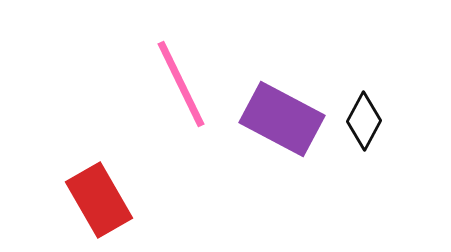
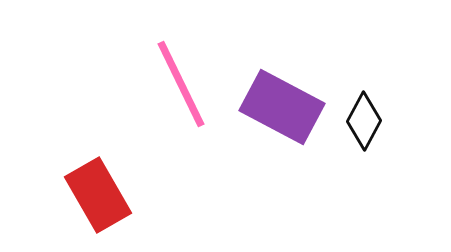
purple rectangle: moved 12 px up
red rectangle: moved 1 px left, 5 px up
